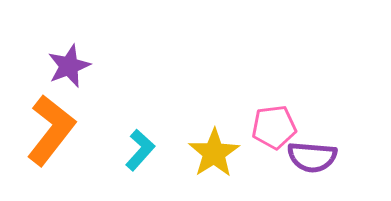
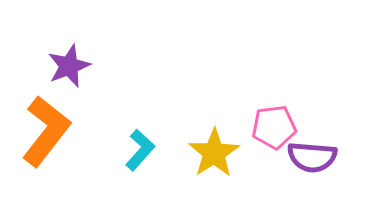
orange L-shape: moved 5 px left, 1 px down
